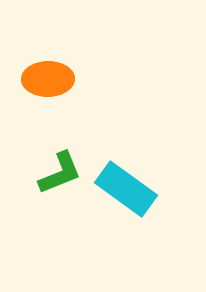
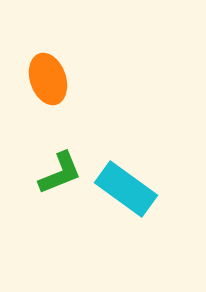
orange ellipse: rotated 72 degrees clockwise
